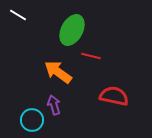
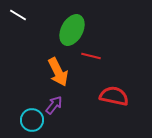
orange arrow: rotated 152 degrees counterclockwise
purple arrow: rotated 54 degrees clockwise
